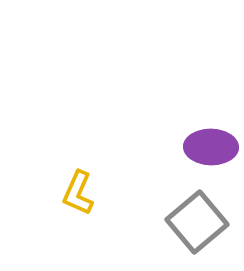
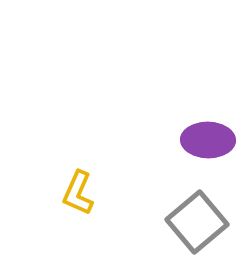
purple ellipse: moved 3 px left, 7 px up
